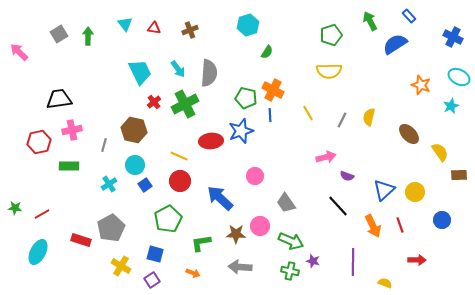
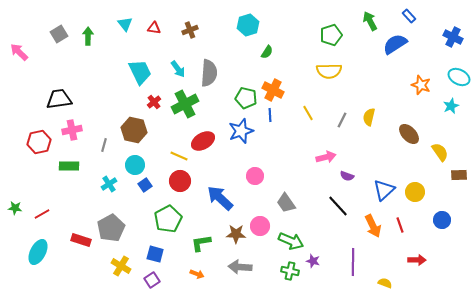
red ellipse at (211, 141): moved 8 px left; rotated 25 degrees counterclockwise
orange arrow at (193, 273): moved 4 px right, 1 px down
